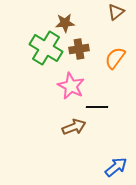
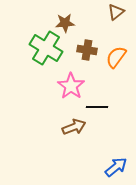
brown cross: moved 8 px right, 1 px down; rotated 18 degrees clockwise
orange semicircle: moved 1 px right, 1 px up
pink star: rotated 8 degrees clockwise
